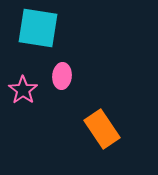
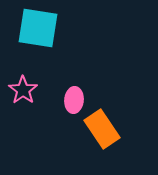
pink ellipse: moved 12 px right, 24 px down
